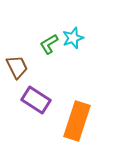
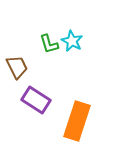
cyan star: moved 1 px left, 3 px down; rotated 25 degrees counterclockwise
green L-shape: rotated 75 degrees counterclockwise
